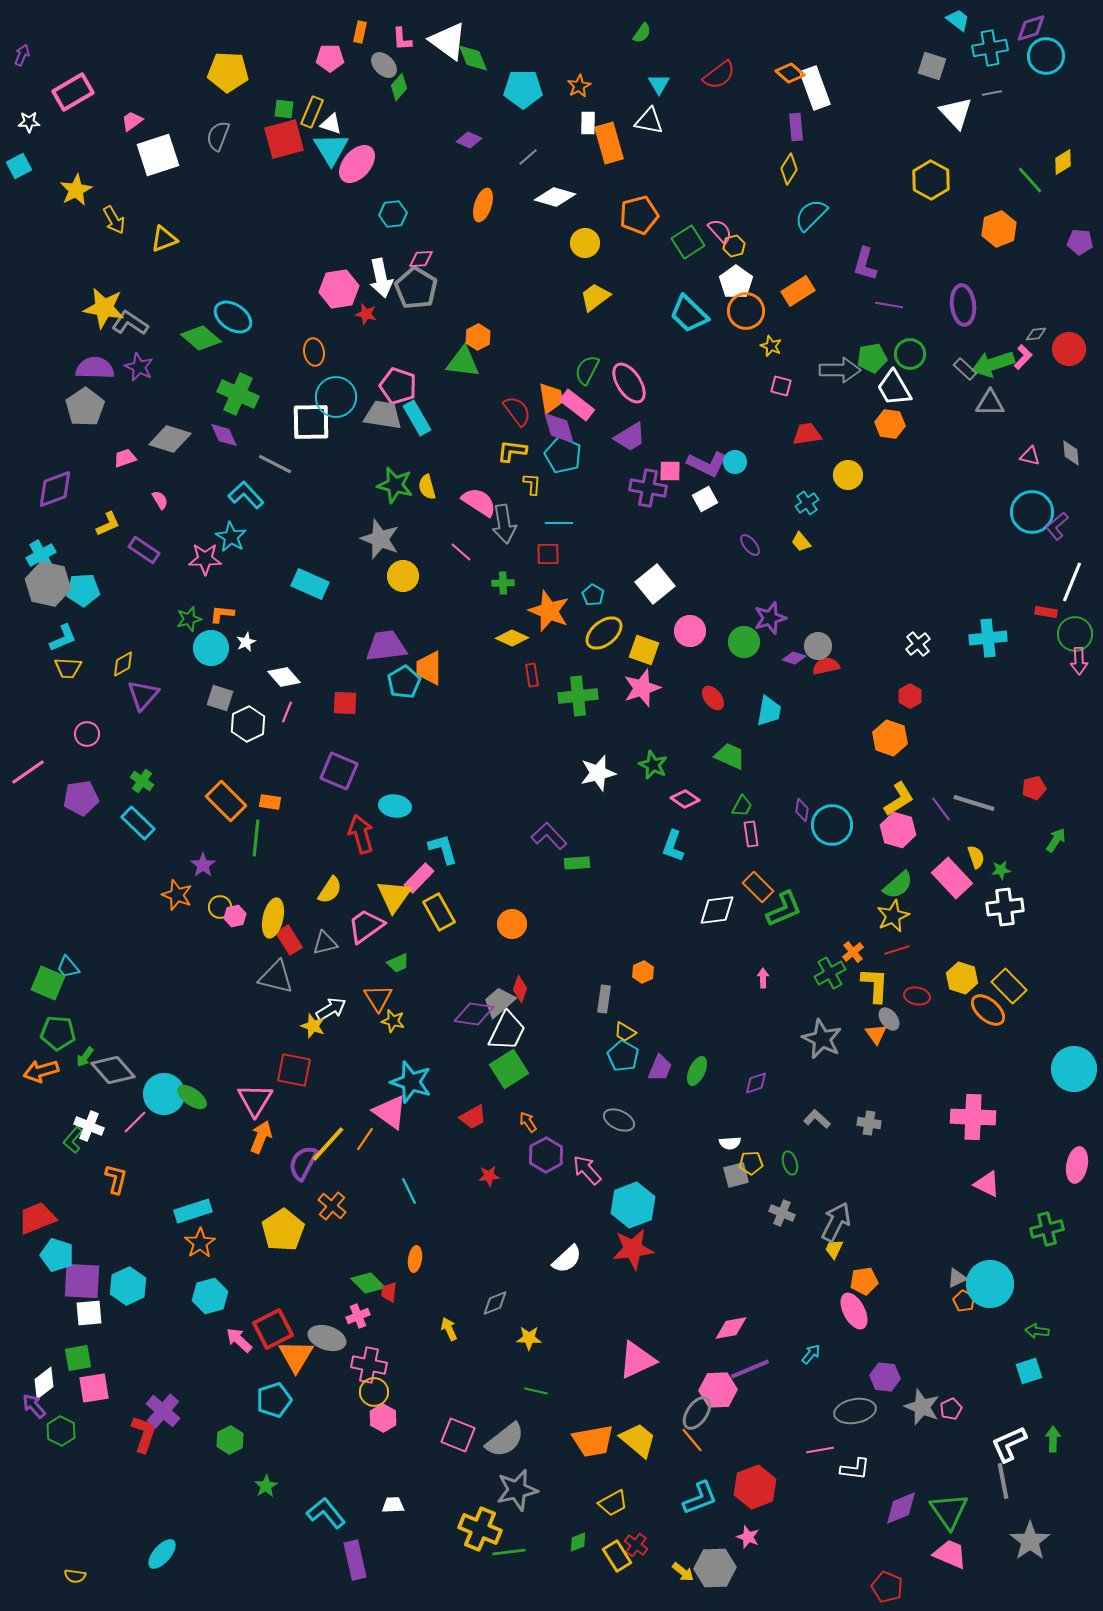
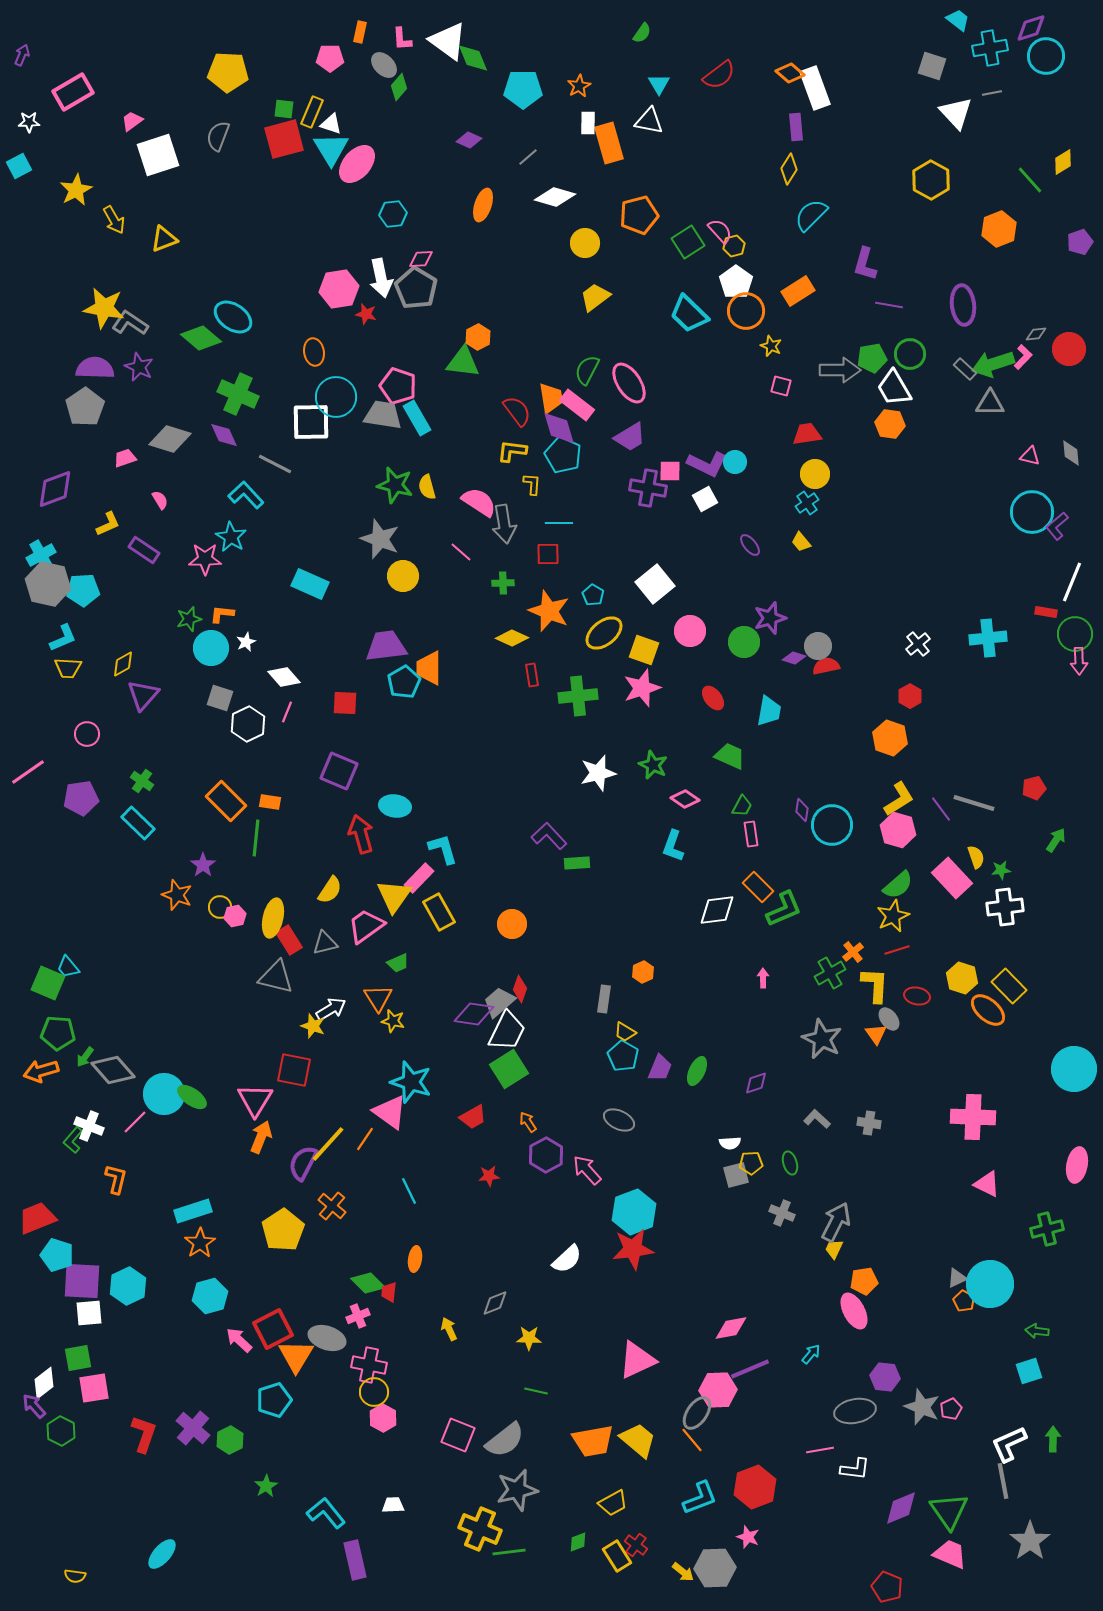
purple pentagon at (1080, 242): rotated 25 degrees counterclockwise
yellow circle at (848, 475): moved 33 px left, 1 px up
cyan hexagon at (633, 1205): moved 1 px right, 7 px down
purple cross at (163, 1411): moved 30 px right, 17 px down
